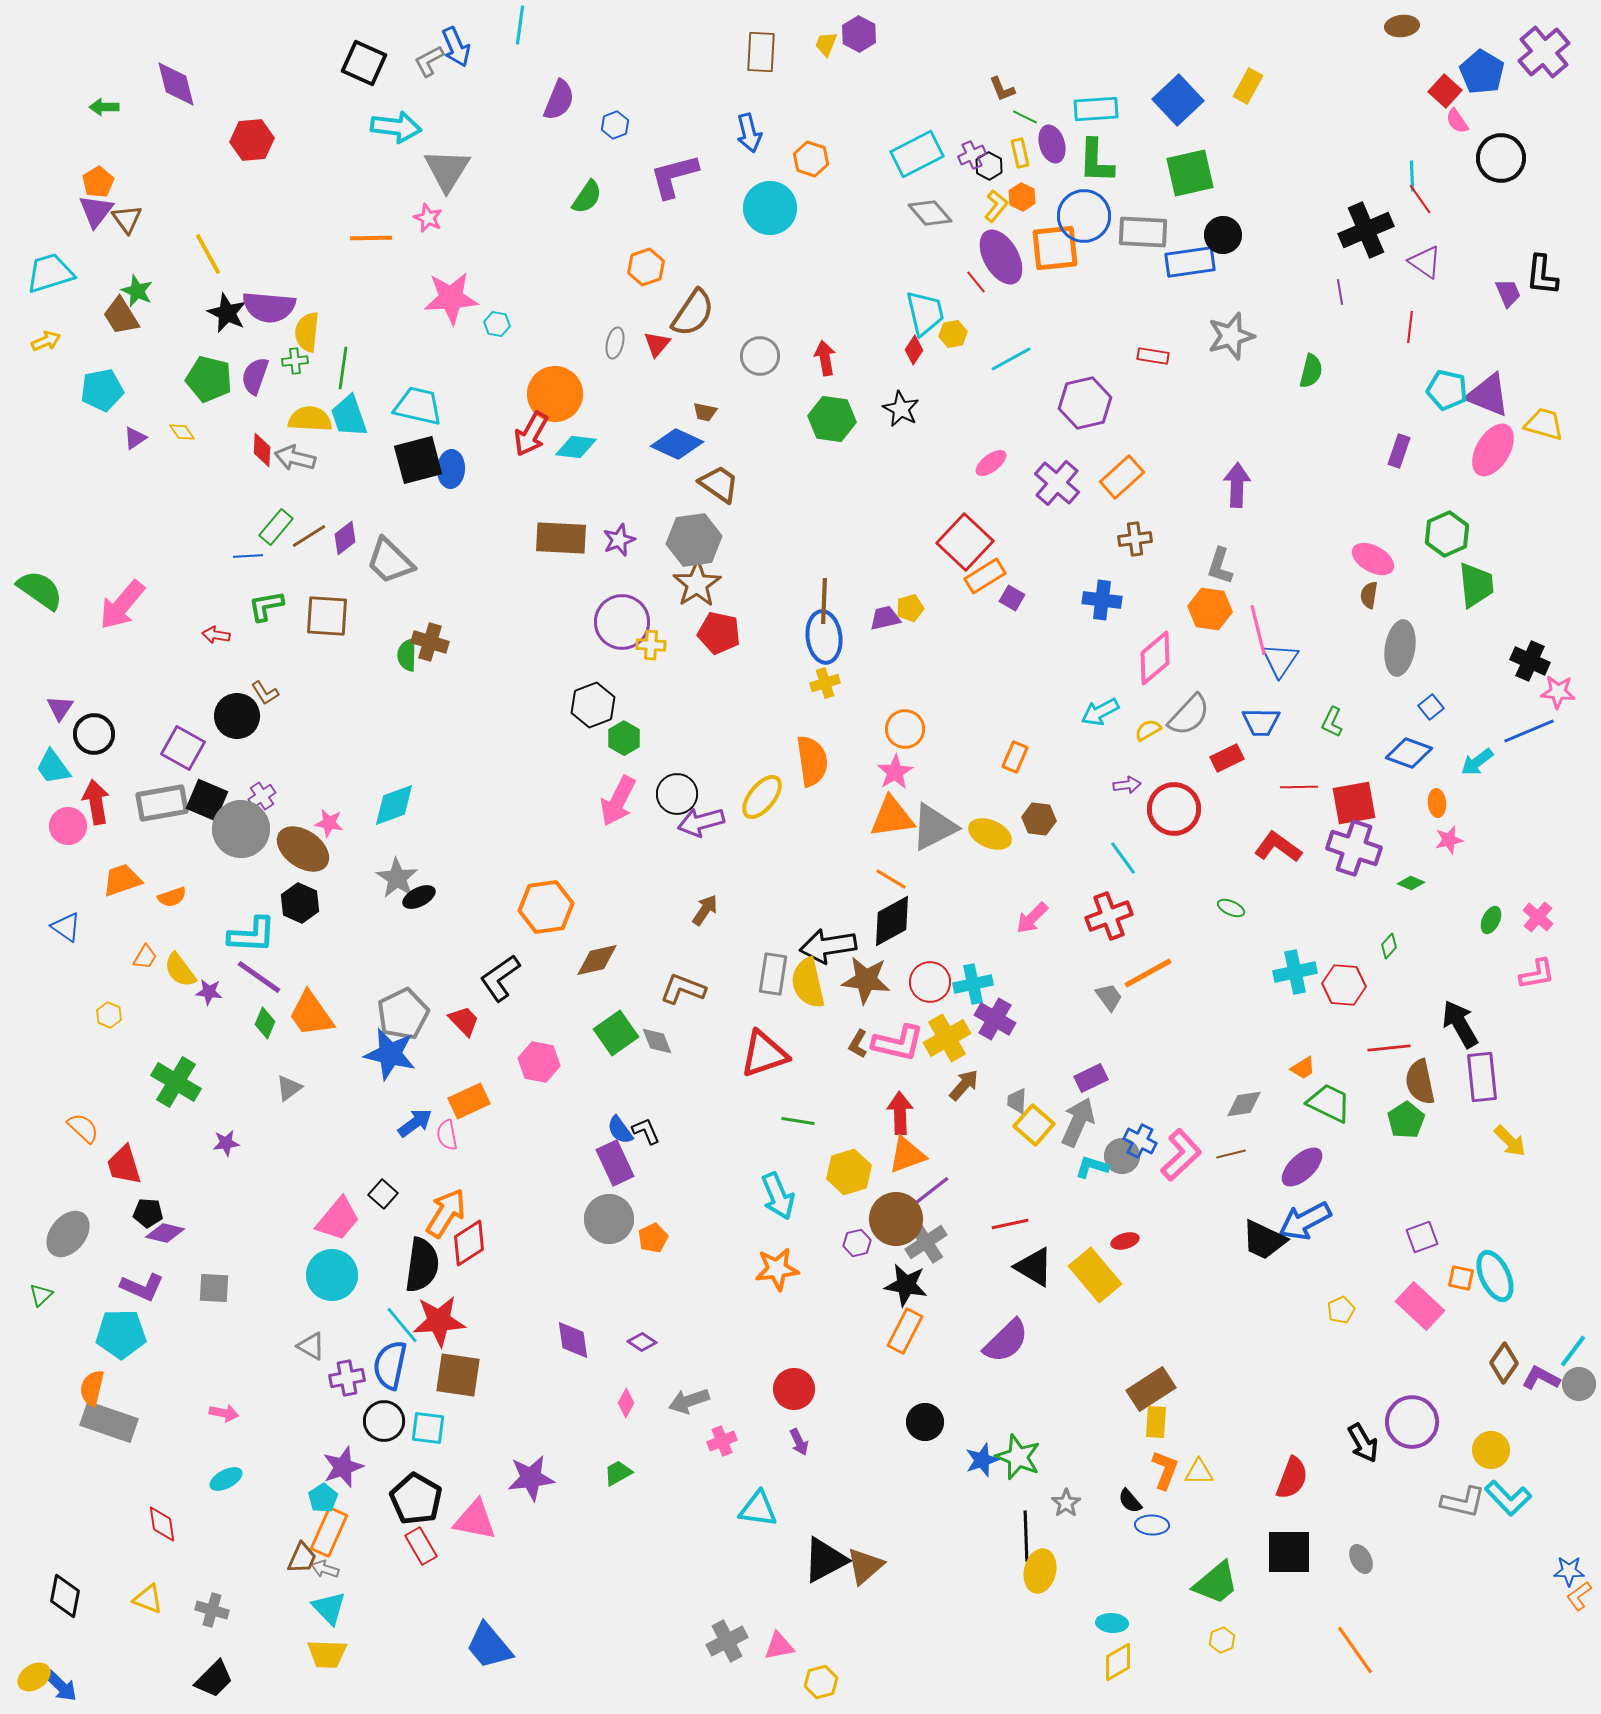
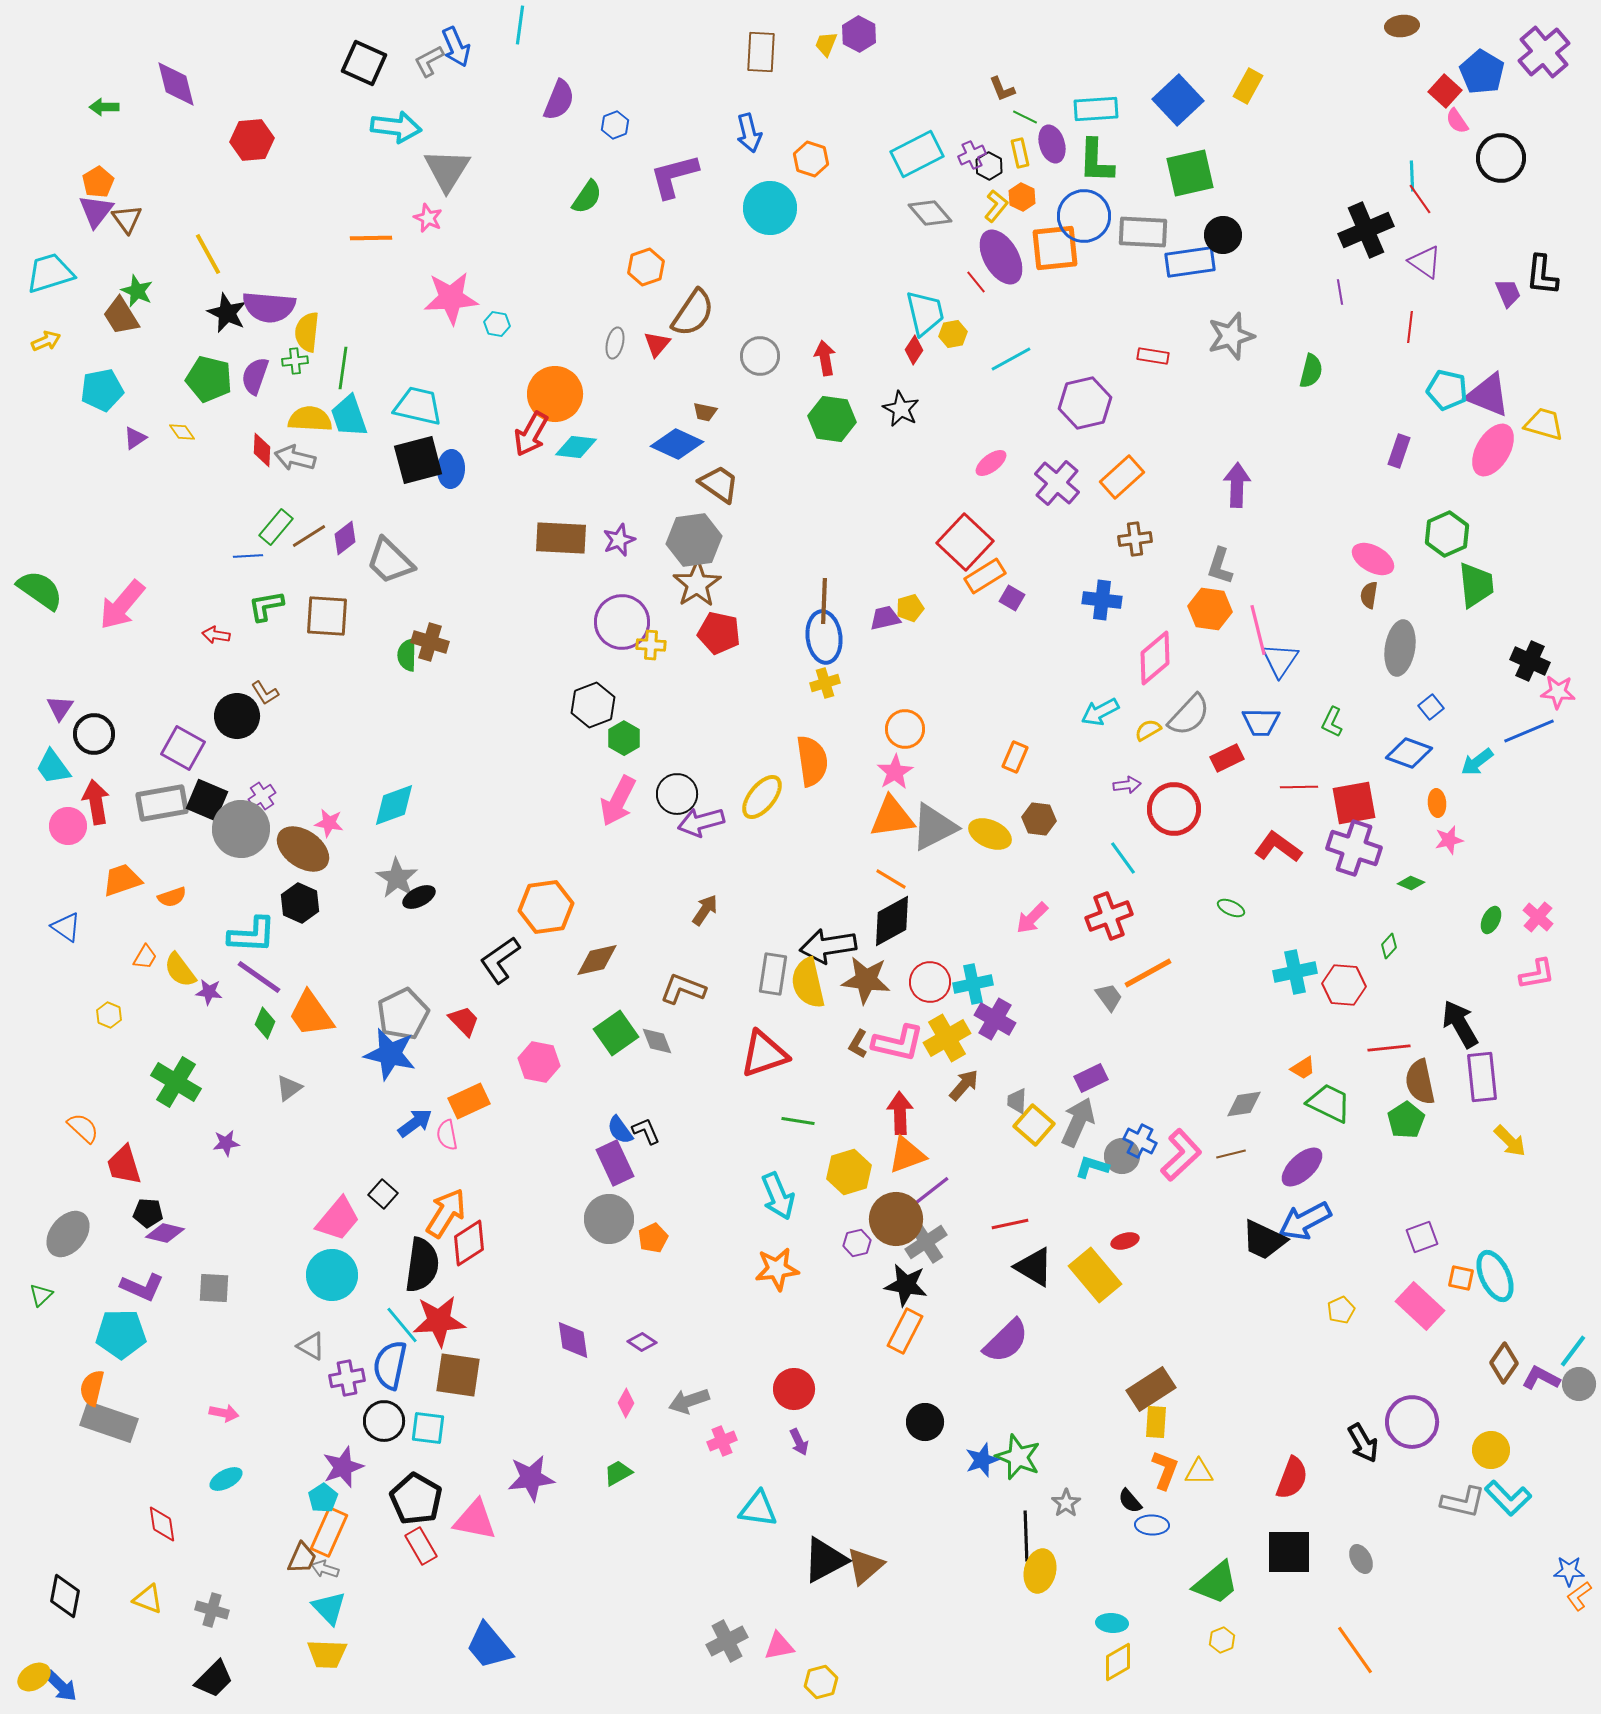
black L-shape at (500, 978): moved 18 px up
